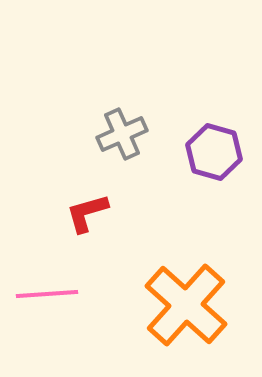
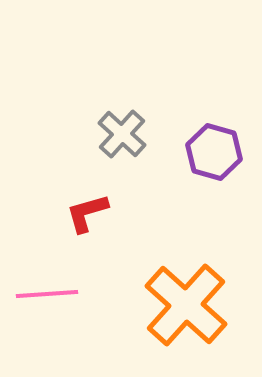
gray cross: rotated 24 degrees counterclockwise
